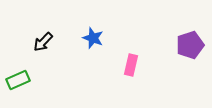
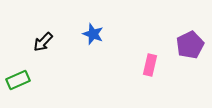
blue star: moved 4 px up
purple pentagon: rotated 8 degrees counterclockwise
pink rectangle: moved 19 px right
